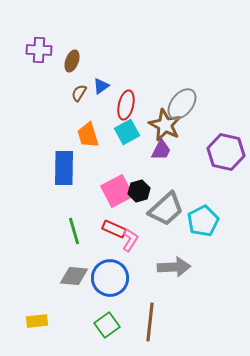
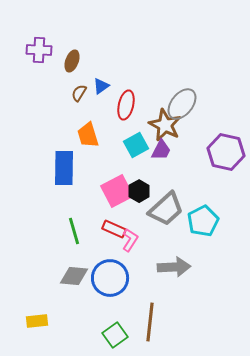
cyan square: moved 9 px right, 13 px down
black hexagon: rotated 15 degrees counterclockwise
green square: moved 8 px right, 10 px down
